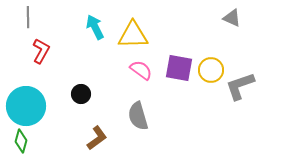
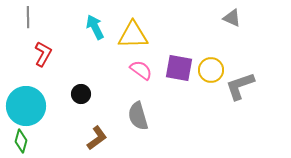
red L-shape: moved 2 px right, 3 px down
